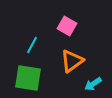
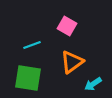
cyan line: rotated 42 degrees clockwise
orange triangle: moved 1 px down
